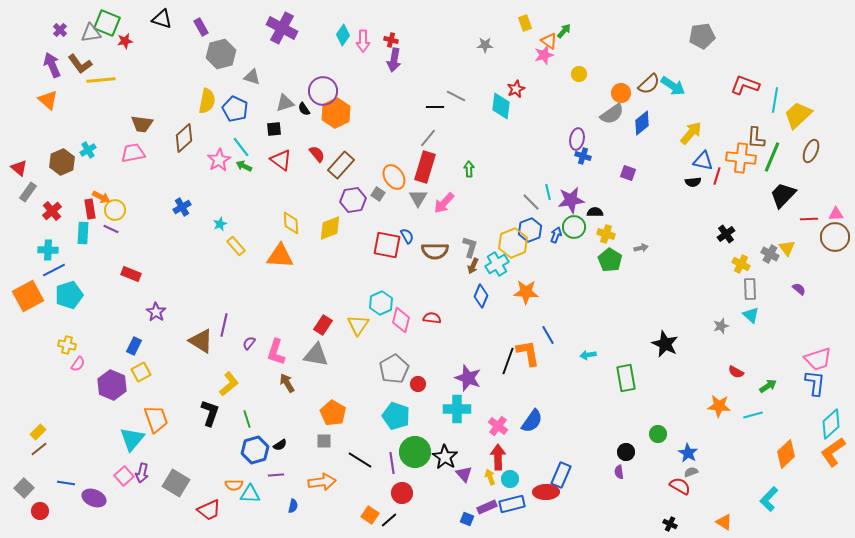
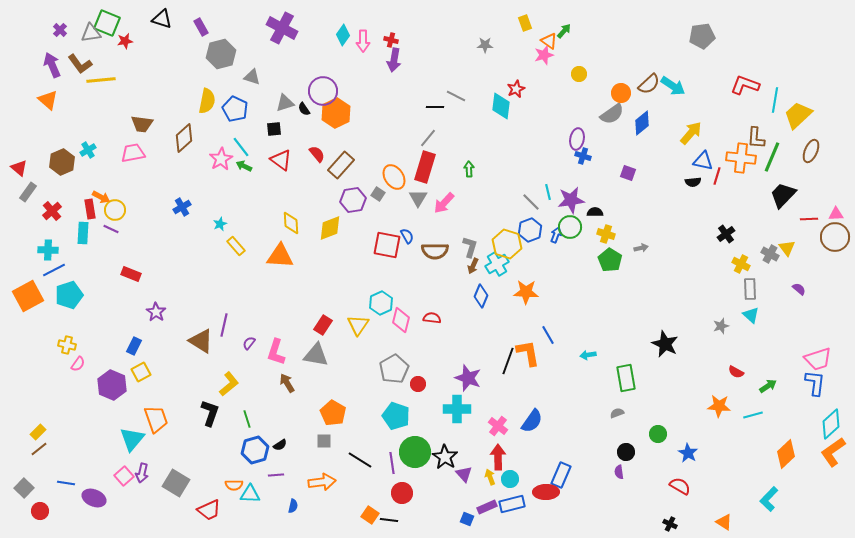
pink star at (219, 160): moved 2 px right, 1 px up
green circle at (574, 227): moved 4 px left
yellow hexagon at (513, 243): moved 6 px left, 1 px down; rotated 20 degrees counterclockwise
gray semicircle at (691, 472): moved 74 px left, 59 px up
black line at (389, 520): rotated 48 degrees clockwise
